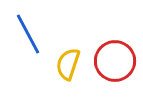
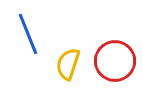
blue line: rotated 6 degrees clockwise
